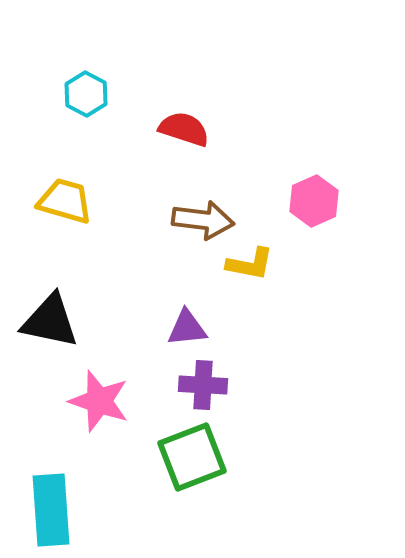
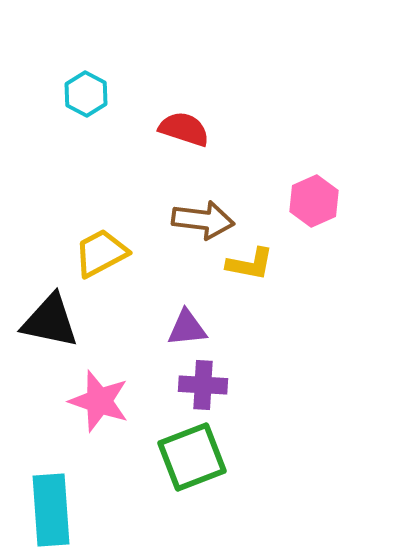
yellow trapezoid: moved 36 px right, 52 px down; rotated 44 degrees counterclockwise
